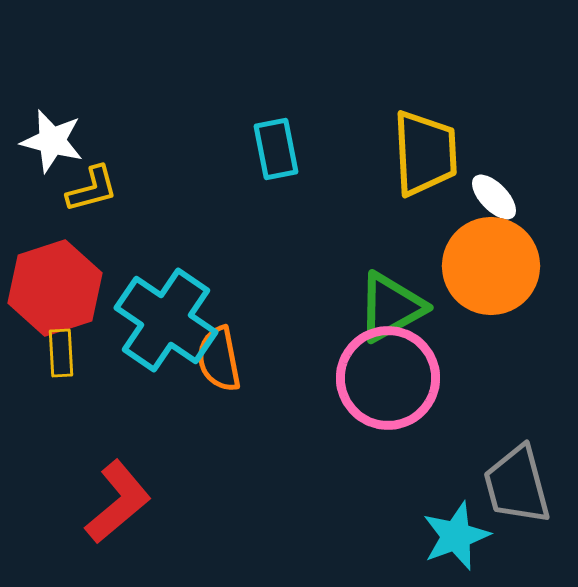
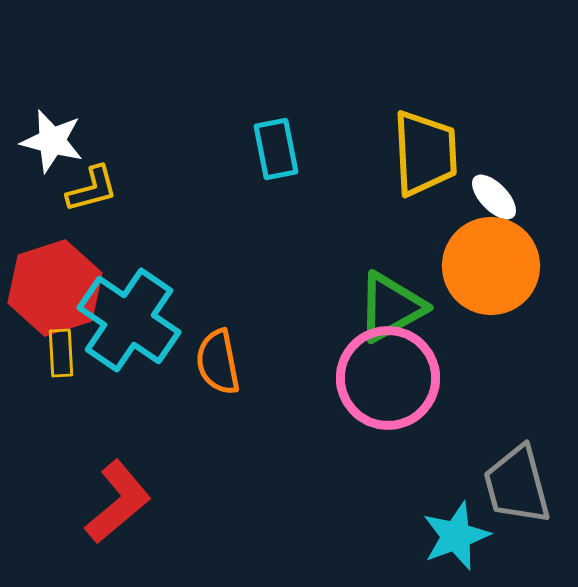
cyan cross: moved 37 px left
orange semicircle: moved 1 px left, 3 px down
